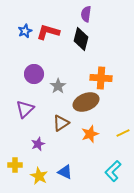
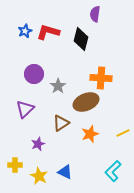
purple semicircle: moved 9 px right
